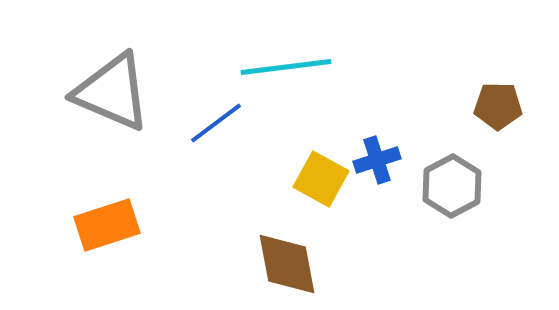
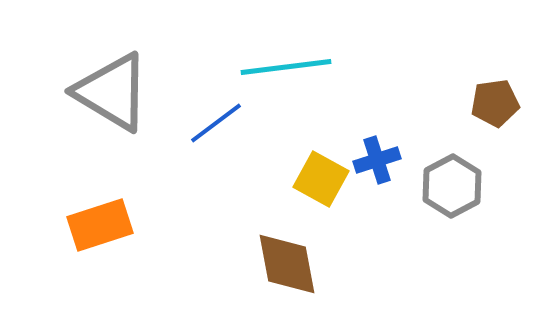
gray triangle: rotated 8 degrees clockwise
brown pentagon: moved 3 px left, 3 px up; rotated 9 degrees counterclockwise
orange rectangle: moved 7 px left
